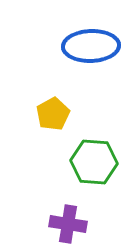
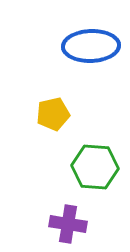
yellow pentagon: rotated 16 degrees clockwise
green hexagon: moved 1 px right, 5 px down
